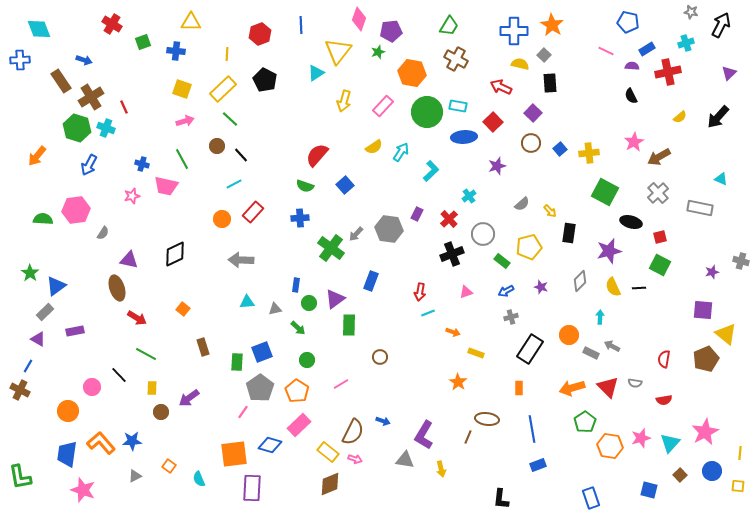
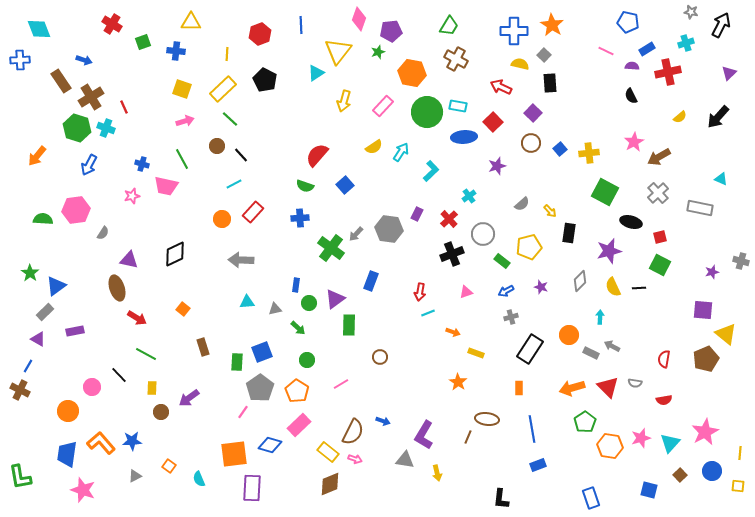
yellow arrow at (441, 469): moved 4 px left, 4 px down
